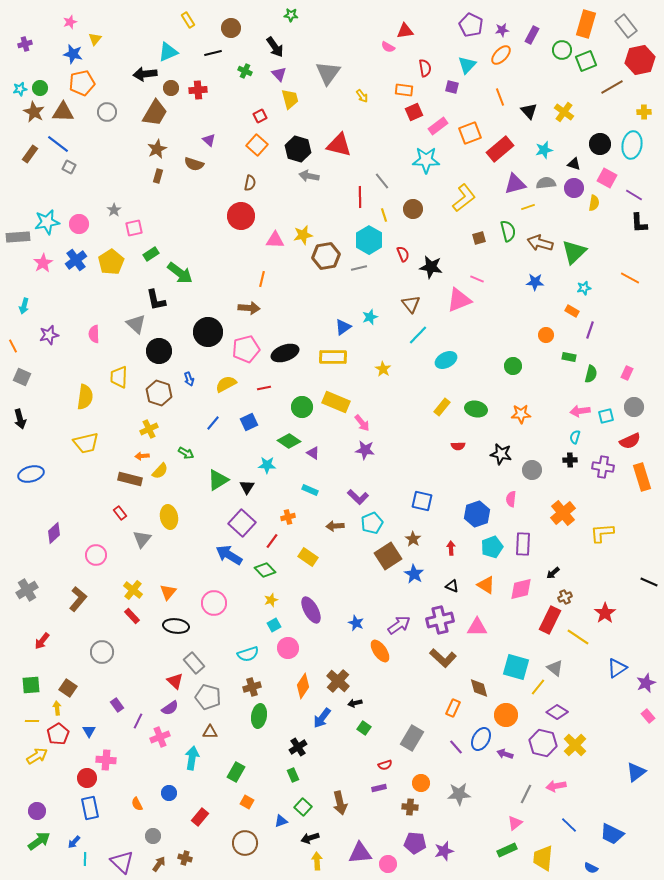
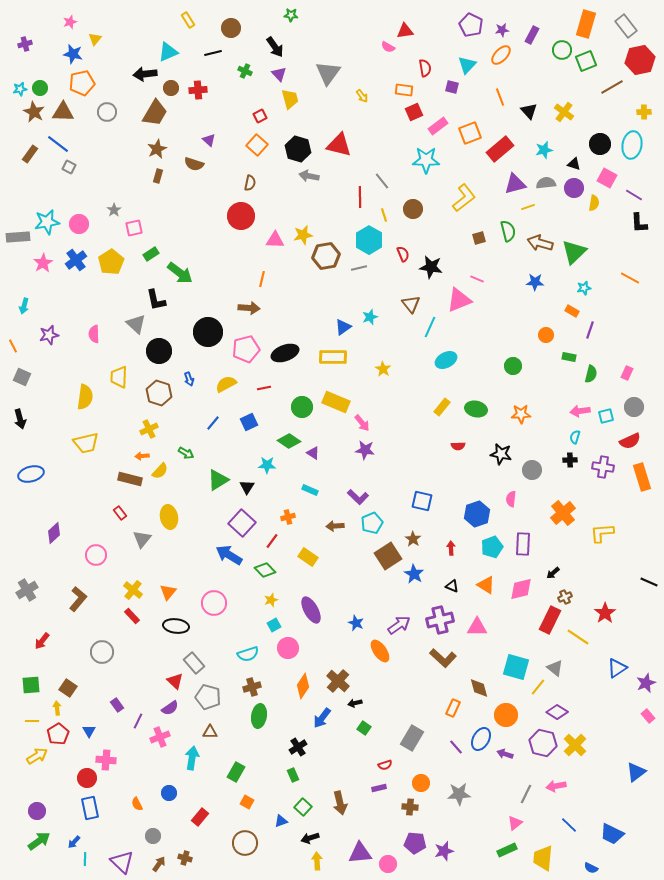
cyan line at (418, 335): moved 12 px right, 8 px up; rotated 20 degrees counterclockwise
